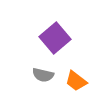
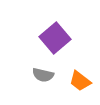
orange trapezoid: moved 4 px right
